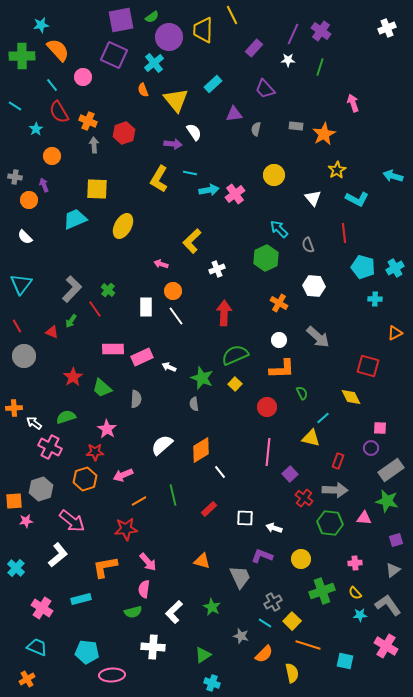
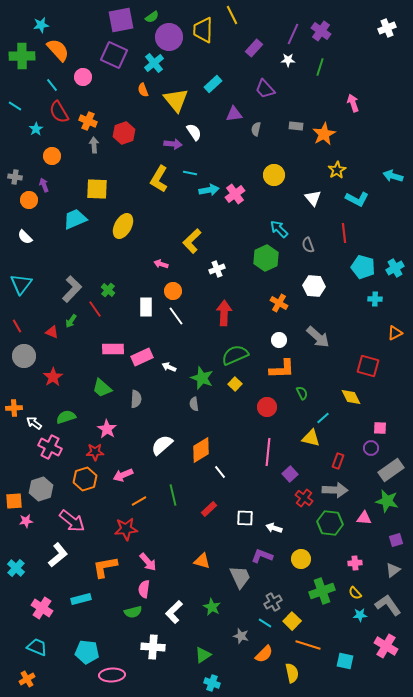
red star at (73, 377): moved 20 px left
